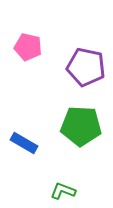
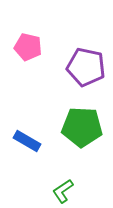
green pentagon: moved 1 px right, 1 px down
blue rectangle: moved 3 px right, 2 px up
green L-shape: rotated 55 degrees counterclockwise
